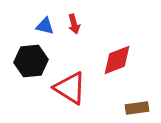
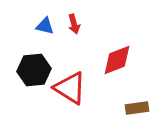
black hexagon: moved 3 px right, 9 px down
